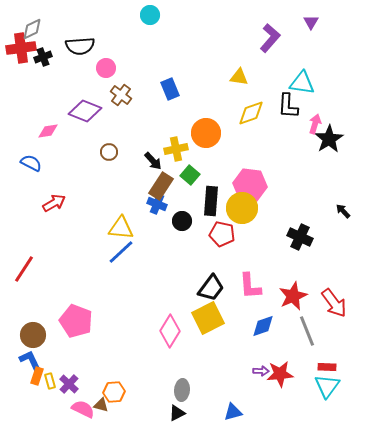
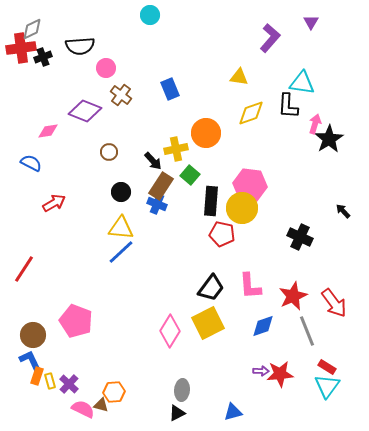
black circle at (182, 221): moved 61 px left, 29 px up
yellow square at (208, 318): moved 5 px down
red rectangle at (327, 367): rotated 30 degrees clockwise
